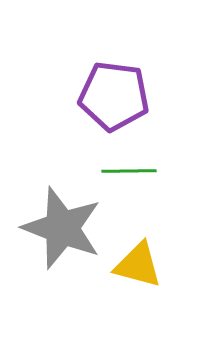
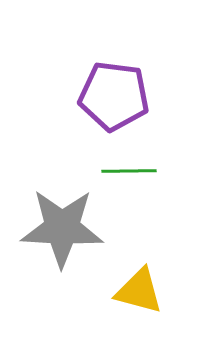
gray star: rotated 18 degrees counterclockwise
yellow triangle: moved 1 px right, 26 px down
